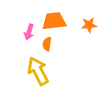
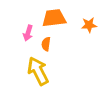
orange trapezoid: moved 3 px up
pink arrow: moved 1 px left, 1 px down
orange semicircle: moved 1 px left
